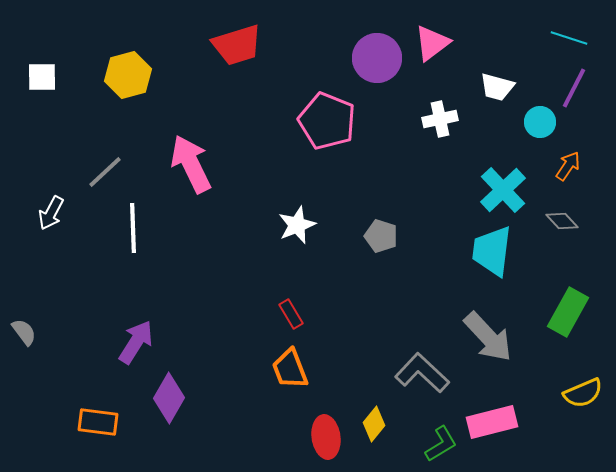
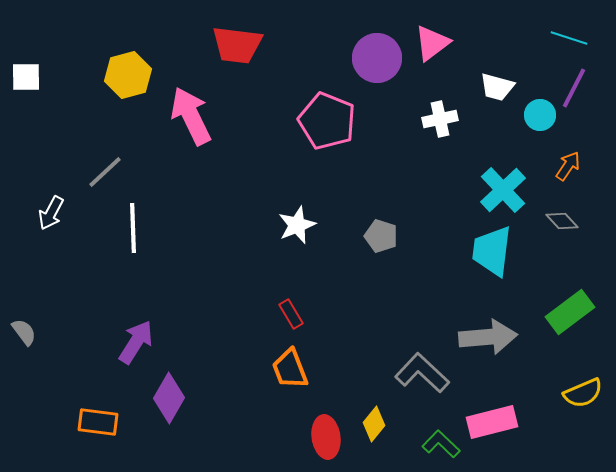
red trapezoid: rotated 24 degrees clockwise
white square: moved 16 px left
cyan circle: moved 7 px up
pink arrow: moved 48 px up
green rectangle: moved 2 px right; rotated 24 degrees clockwise
gray arrow: rotated 52 degrees counterclockwise
green L-shape: rotated 105 degrees counterclockwise
